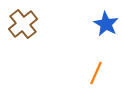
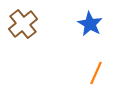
blue star: moved 16 px left
